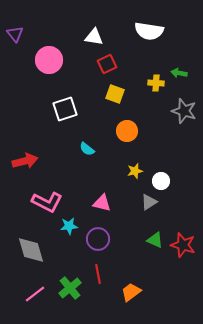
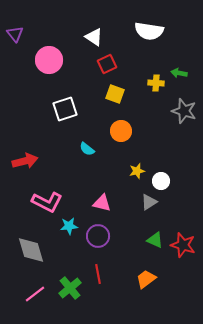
white triangle: rotated 24 degrees clockwise
orange circle: moved 6 px left
yellow star: moved 2 px right
purple circle: moved 3 px up
orange trapezoid: moved 15 px right, 13 px up
